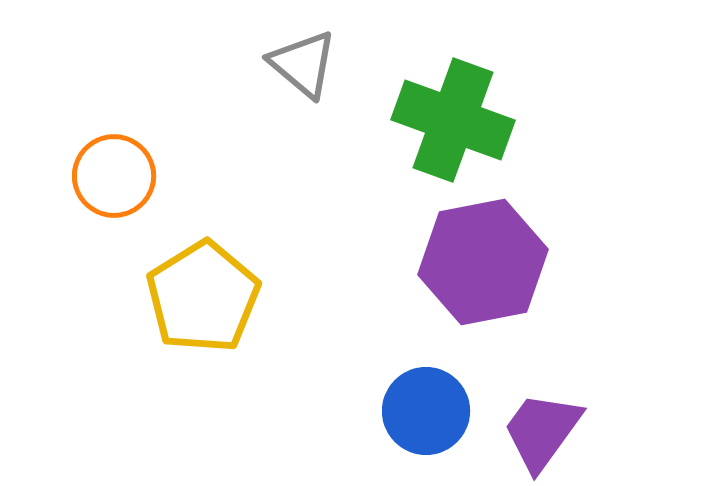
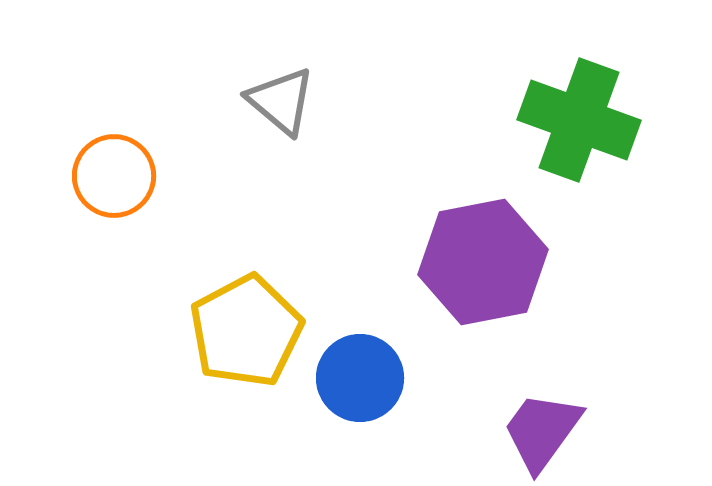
gray triangle: moved 22 px left, 37 px down
green cross: moved 126 px right
yellow pentagon: moved 43 px right, 34 px down; rotated 4 degrees clockwise
blue circle: moved 66 px left, 33 px up
